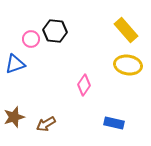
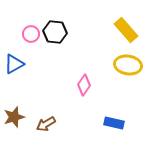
black hexagon: moved 1 px down
pink circle: moved 5 px up
blue triangle: moved 1 px left; rotated 10 degrees counterclockwise
